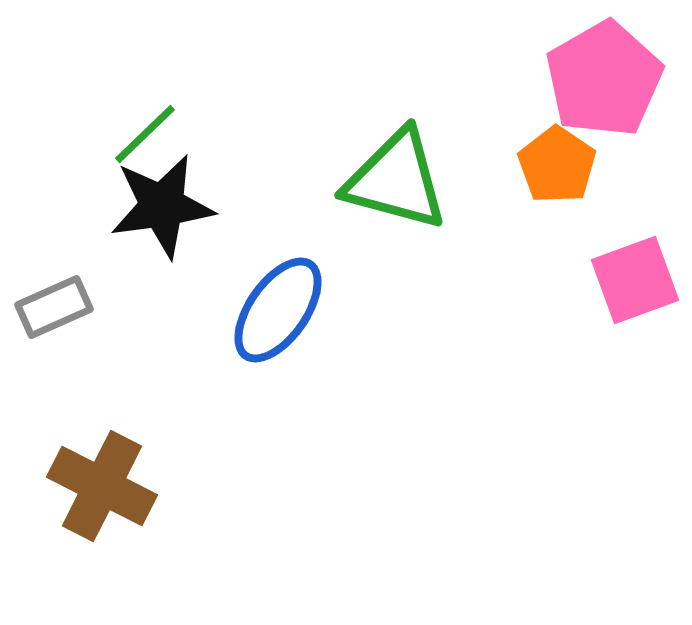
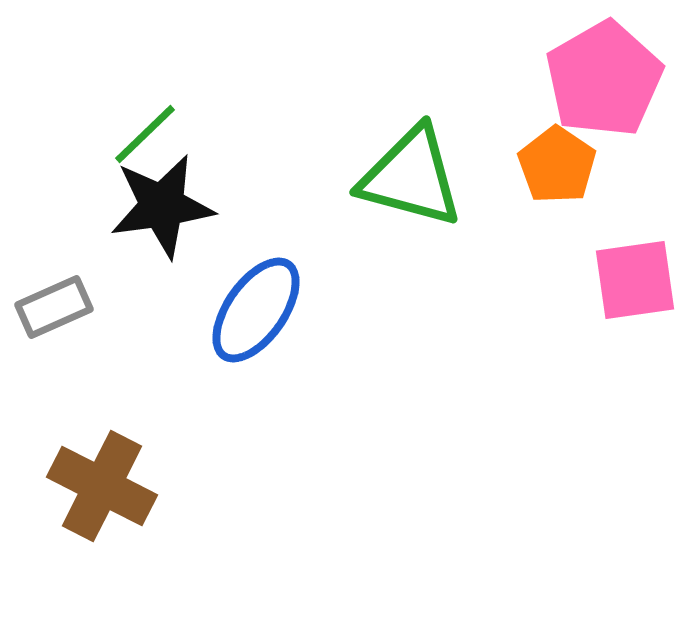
green triangle: moved 15 px right, 3 px up
pink square: rotated 12 degrees clockwise
blue ellipse: moved 22 px left
